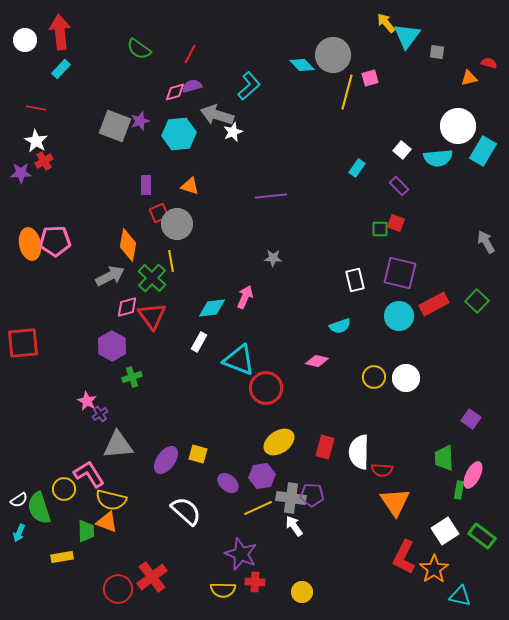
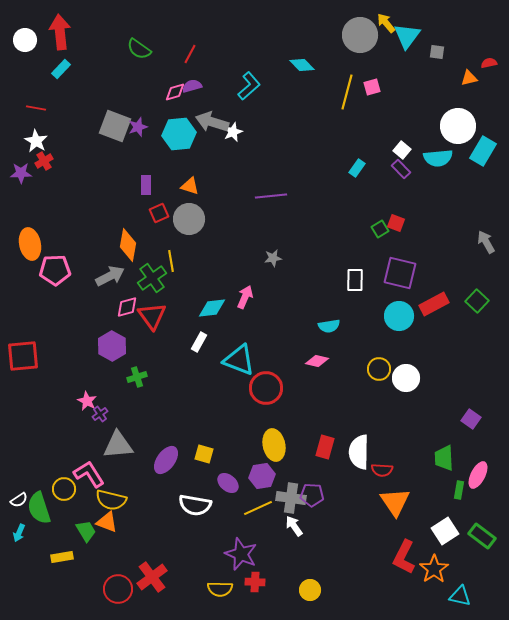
gray circle at (333, 55): moved 27 px right, 20 px up
red semicircle at (489, 63): rotated 28 degrees counterclockwise
pink square at (370, 78): moved 2 px right, 9 px down
gray arrow at (217, 115): moved 5 px left, 7 px down
purple star at (140, 121): moved 2 px left, 6 px down
purple rectangle at (399, 186): moved 2 px right, 17 px up
gray circle at (177, 224): moved 12 px right, 5 px up
green square at (380, 229): rotated 30 degrees counterclockwise
pink pentagon at (55, 241): moved 29 px down
gray star at (273, 258): rotated 12 degrees counterclockwise
green cross at (152, 278): rotated 12 degrees clockwise
white rectangle at (355, 280): rotated 15 degrees clockwise
cyan semicircle at (340, 326): moved 11 px left; rotated 10 degrees clockwise
red square at (23, 343): moved 13 px down
green cross at (132, 377): moved 5 px right
yellow circle at (374, 377): moved 5 px right, 8 px up
yellow ellipse at (279, 442): moved 5 px left, 3 px down; rotated 68 degrees counterclockwise
yellow square at (198, 454): moved 6 px right
pink ellipse at (473, 475): moved 5 px right
white semicircle at (186, 511): moved 9 px right, 6 px up; rotated 148 degrees clockwise
green trapezoid at (86, 531): rotated 30 degrees counterclockwise
yellow semicircle at (223, 590): moved 3 px left, 1 px up
yellow circle at (302, 592): moved 8 px right, 2 px up
